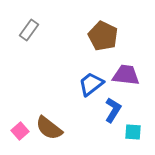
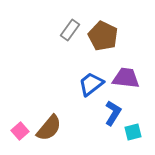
gray rectangle: moved 41 px right
purple trapezoid: moved 3 px down
blue L-shape: moved 3 px down
brown semicircle: rotated 88 degrees counterclockwise
cyan square: rotated 18 degrees counterclockwise
